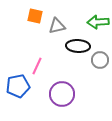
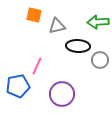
orange square: moved 1 px left, 1 px up
